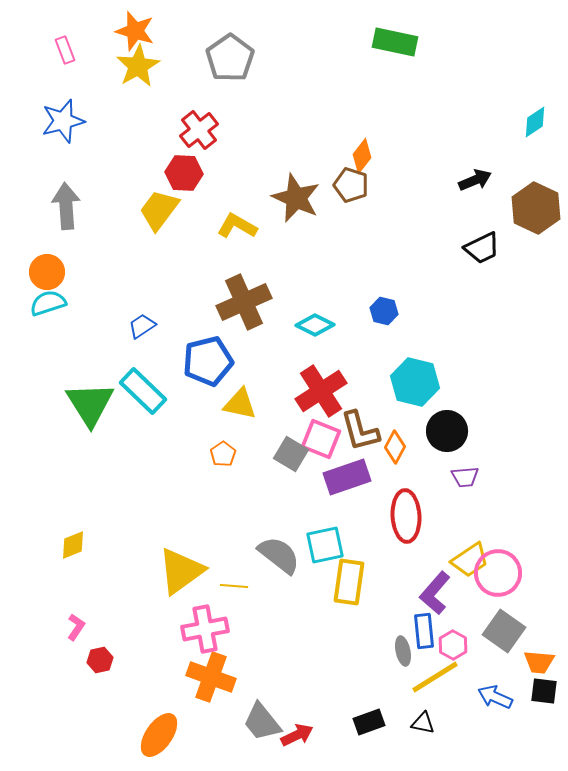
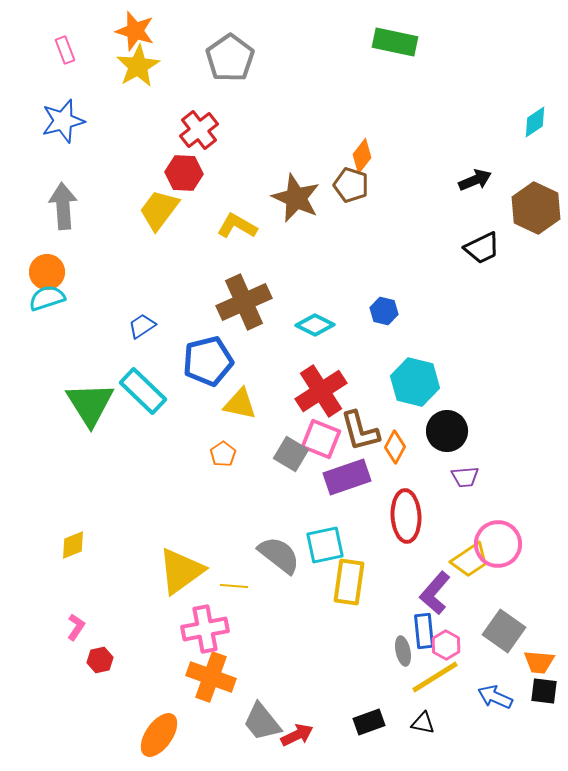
gray arrow at (66, 206): moved 3 px left
cyan semicircle at (48, 303): moved 1 px left, 5 px up
pink circle at (498, 573): moved 29 px up
pink hexagon at (453, 645): moved 7 px left
